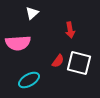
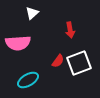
white square: rotated 35 degrees counterclockwise
cyan ellipse: moved 1 px left
